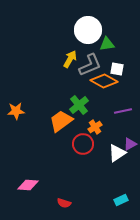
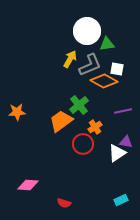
white circle: moved 1 px left, 1 px down
orange star: moved 1 px right, 1 px down
purple triangle: moved 4 px left, 2 px up; rotated 40 degrees clockwise
